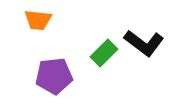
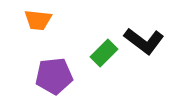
black L-shape: moved 2 px up
